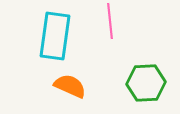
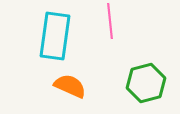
green hexagon: rotated 12 degrees counterclockwise
